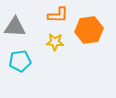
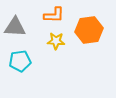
orange L-shape: moved 4 px left
yellow star: moved 1 px right, 1 px up
